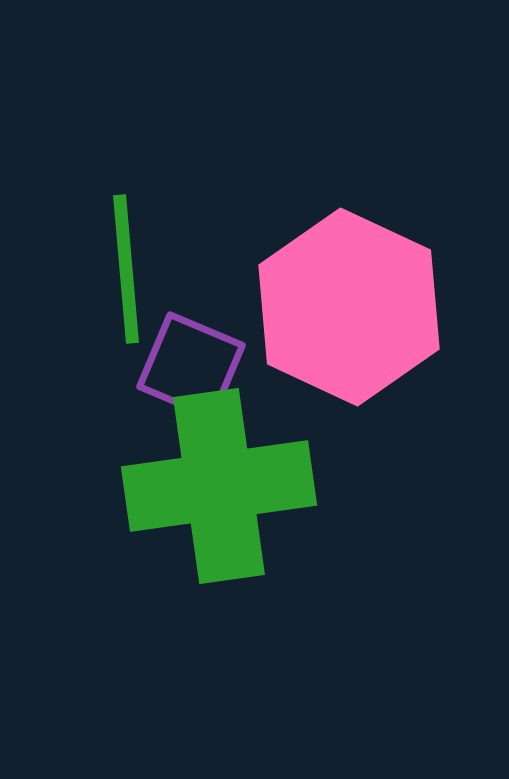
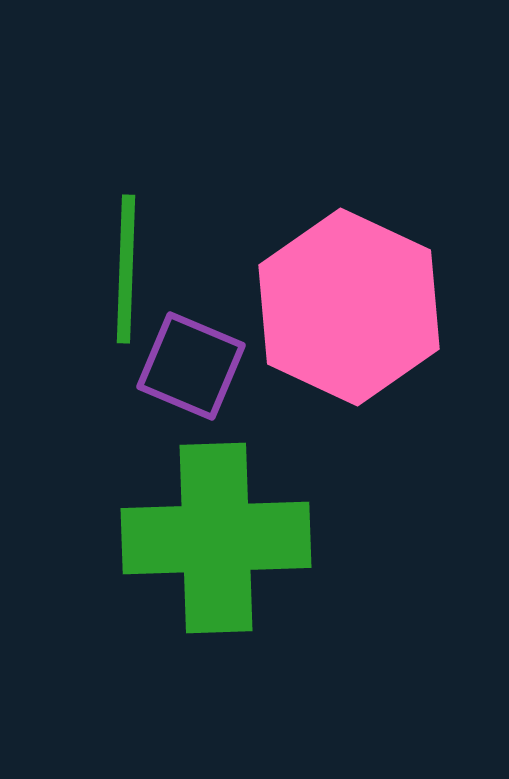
green line: rotated 7 degrees clockwise
green cross: moved 3 px left, 52 px down; rotated 6 degrees clockwise
